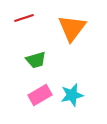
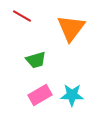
red line: moved 2 px left, 2 px up; rotated 48 degrees clockwise
orange triangle: moved 1 px left
cyan star: rotated 15 degrees clockwise
